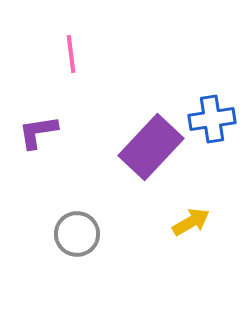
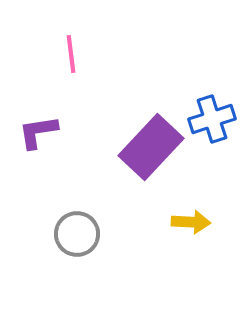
blue cross: rotated 9 degrees counterclockwise
yellow arrow: rotated 33 degrees clockwise
